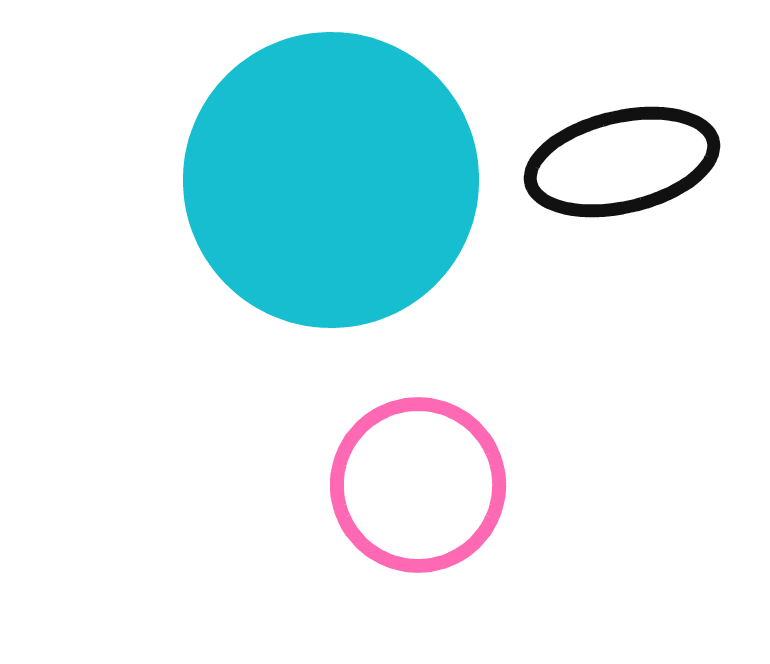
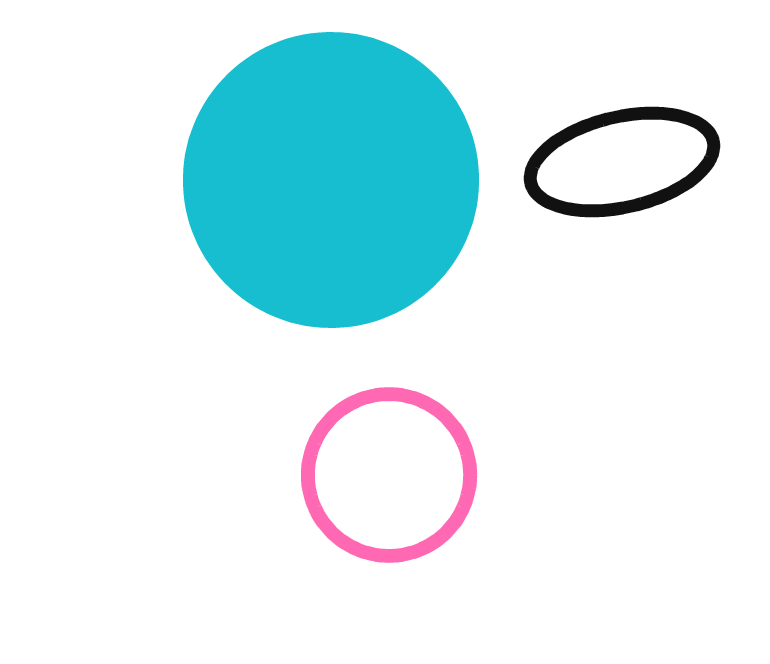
pink circle: moved 29 px left, 10 px up
